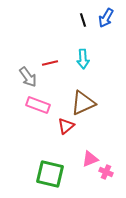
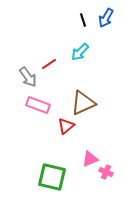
cyan arrow: moved 3 px left, 7 px up; rotated 48 degrees clockwise
red line: moved 1 px left, 1 px down; rotated 21 degrees counterclockwise
green square: moved 2 px right, 3 px down
